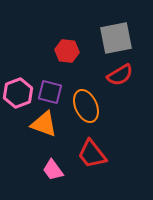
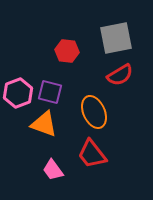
orange ellipse: moved 8 px right, 6 px down
